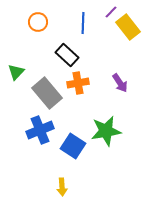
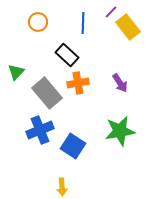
green star: moved 14 px right
